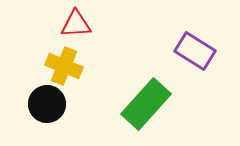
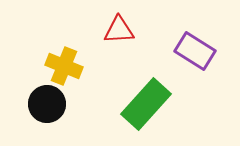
red triangle: moved 43 px right, 6 px down
